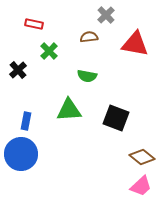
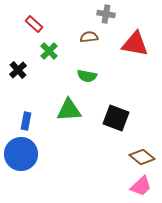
gray cross: moved 1 px up; rotated 36 degrees counterclockwise
red rectangle: rotated 30 degrees clockwise
